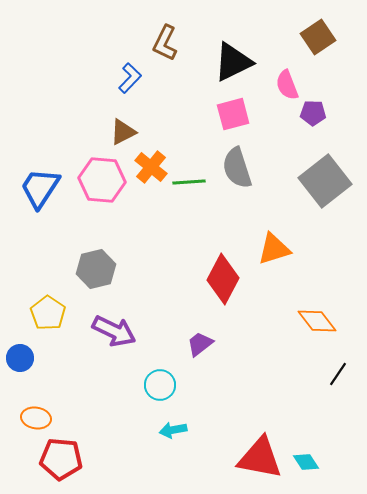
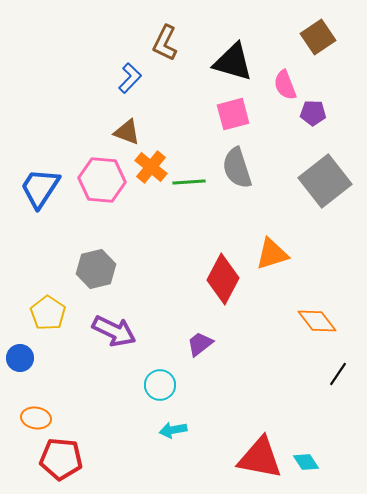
black triangle: rotated 42 degrees clockwise
pink semicircle: moved 2 px left
brown triangle: moved 4 px right; rotated 48 degrees clockwise
orange triangle: moved 2 px left, 5 px down
